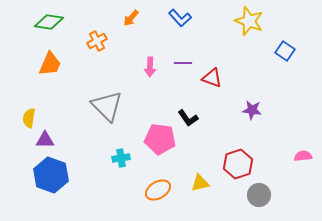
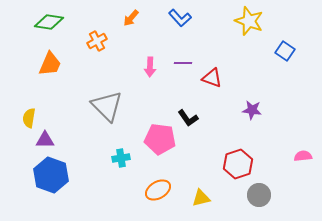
yellow triangle: moved 1 px right, 15 px down
